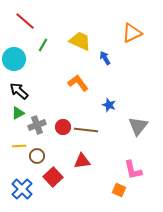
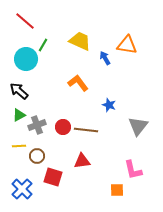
orange triangle: moved 5 px left, 12 px down; rotated 35 degrees clockwise
cyan circle: moved 12 px right
green triangle: moved 1 px right, 2 px down
red square: rotated 30 degrees counterclockwise
orange square: moved 2 px left; rotated 24 degrees counterclockwise
